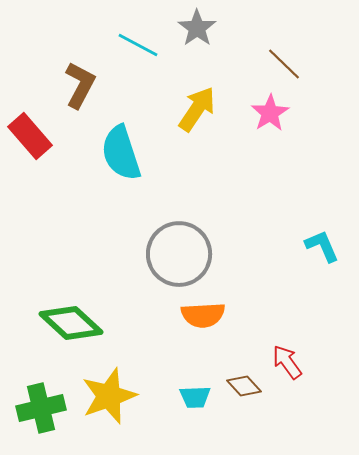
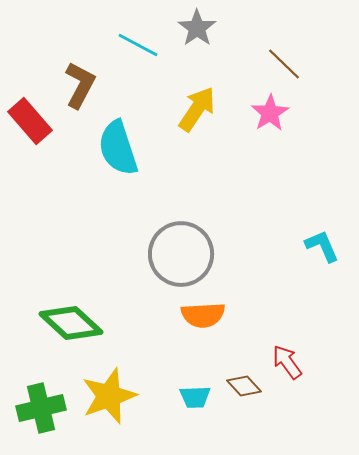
red rectangle: moved 15 px up
cyan semicircle: moved 3 px left, 5 px up
gray circle: moved 2 px right
